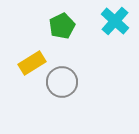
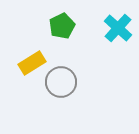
cyan cross: moved 3 px right, 7 px down
gray circle: moved 1 px left
